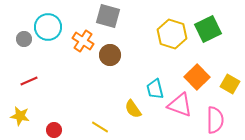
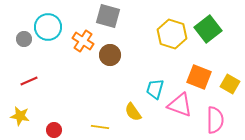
green square: rotated 12 degrees counterclockwise
orange square: moved 2 px right; rotated 25 degrees counterclockwise
cyan trapezoid: rotated 30 degrees clockwise
yellow semicircle: moved 3 px down
yellow line: rotated 24 degrees counterclockwise
